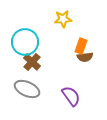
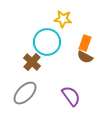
yellow star: rotated 12 degrees clockwise
cyan circle: moved 22 px right
orange rectangle: moved 4 px right, 3 px up
brown semicircle: rotated 35 degrees clockwise
gray ellipse: moved 2 px left, 4 px down; rotated 70 degrees counterclockwise
